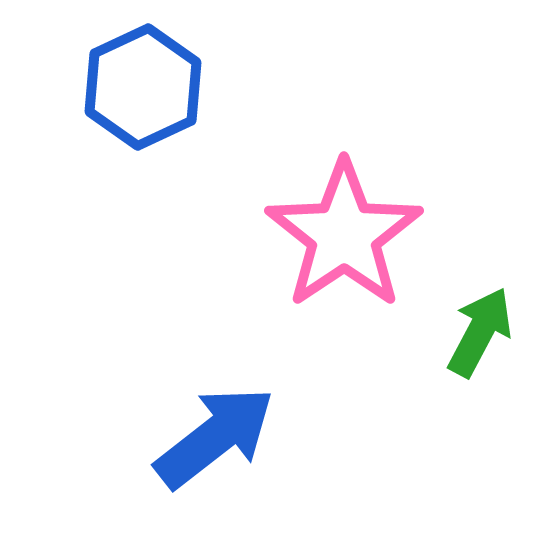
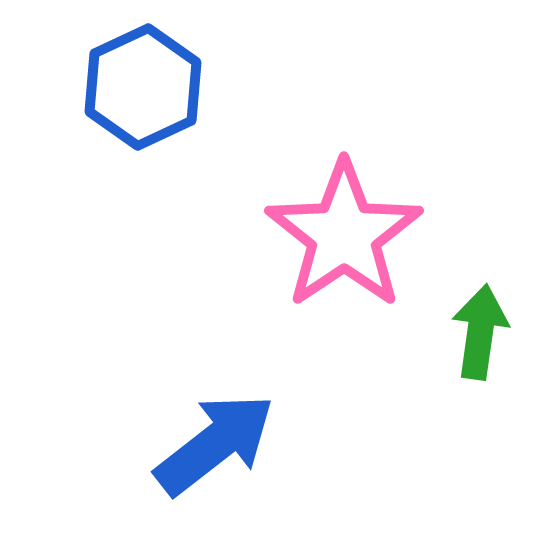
green arrow: rotated 20 degrees counterclockwise
blue arrow: moved 7 px down
